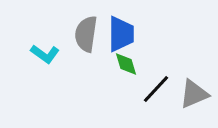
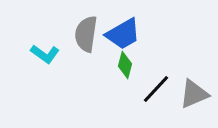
blue trapezoid: moved 2 px right; rotated 60 degrees clockwise
green diamond: moved 1 px left, 1 px down; rotated 32 degrees clockwise
